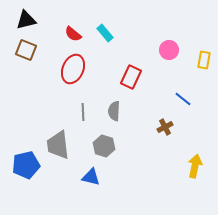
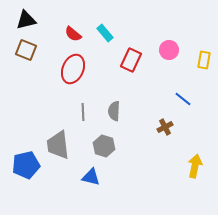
red rectangle: moved 17 px up
